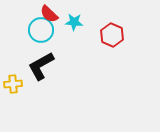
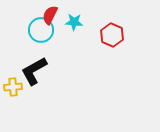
red semicircle: moved 1 px right, 1 px down; rotated 72 degrees clockwise
black L-shape: moved 7 px left, 5 px down
yellow cross: moved 3 px down
